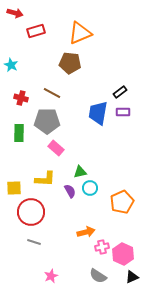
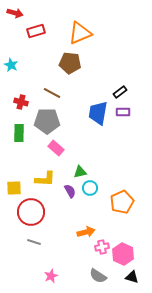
red cross: moved 4 px down
black triangle: rotated 40 degrees clockwise
